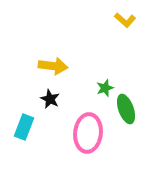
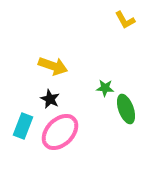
yellow L-shape: rotated 20 degrees clockwise
yellow arrow: rotated 12 degrees clockwise
green star: rotated 24 degrees clockwise
cyan rectangle: moved 1 px left, 1 px up
pink ellipse: moved 28 px left, 1 px up; rotated 39 degrees clockwise
